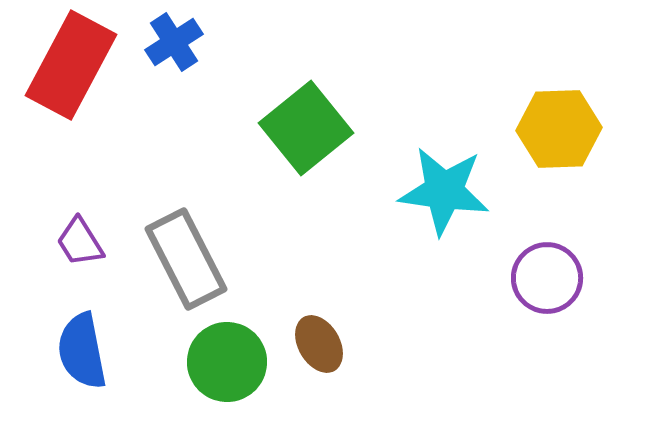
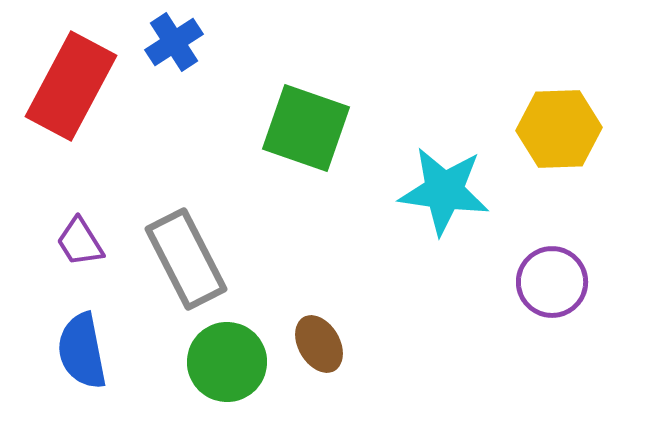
red rectangle: moved 21 px down
green square: rotated 32 degrees counterclockwise
purple circle: moved 5 px right, 4 px down
